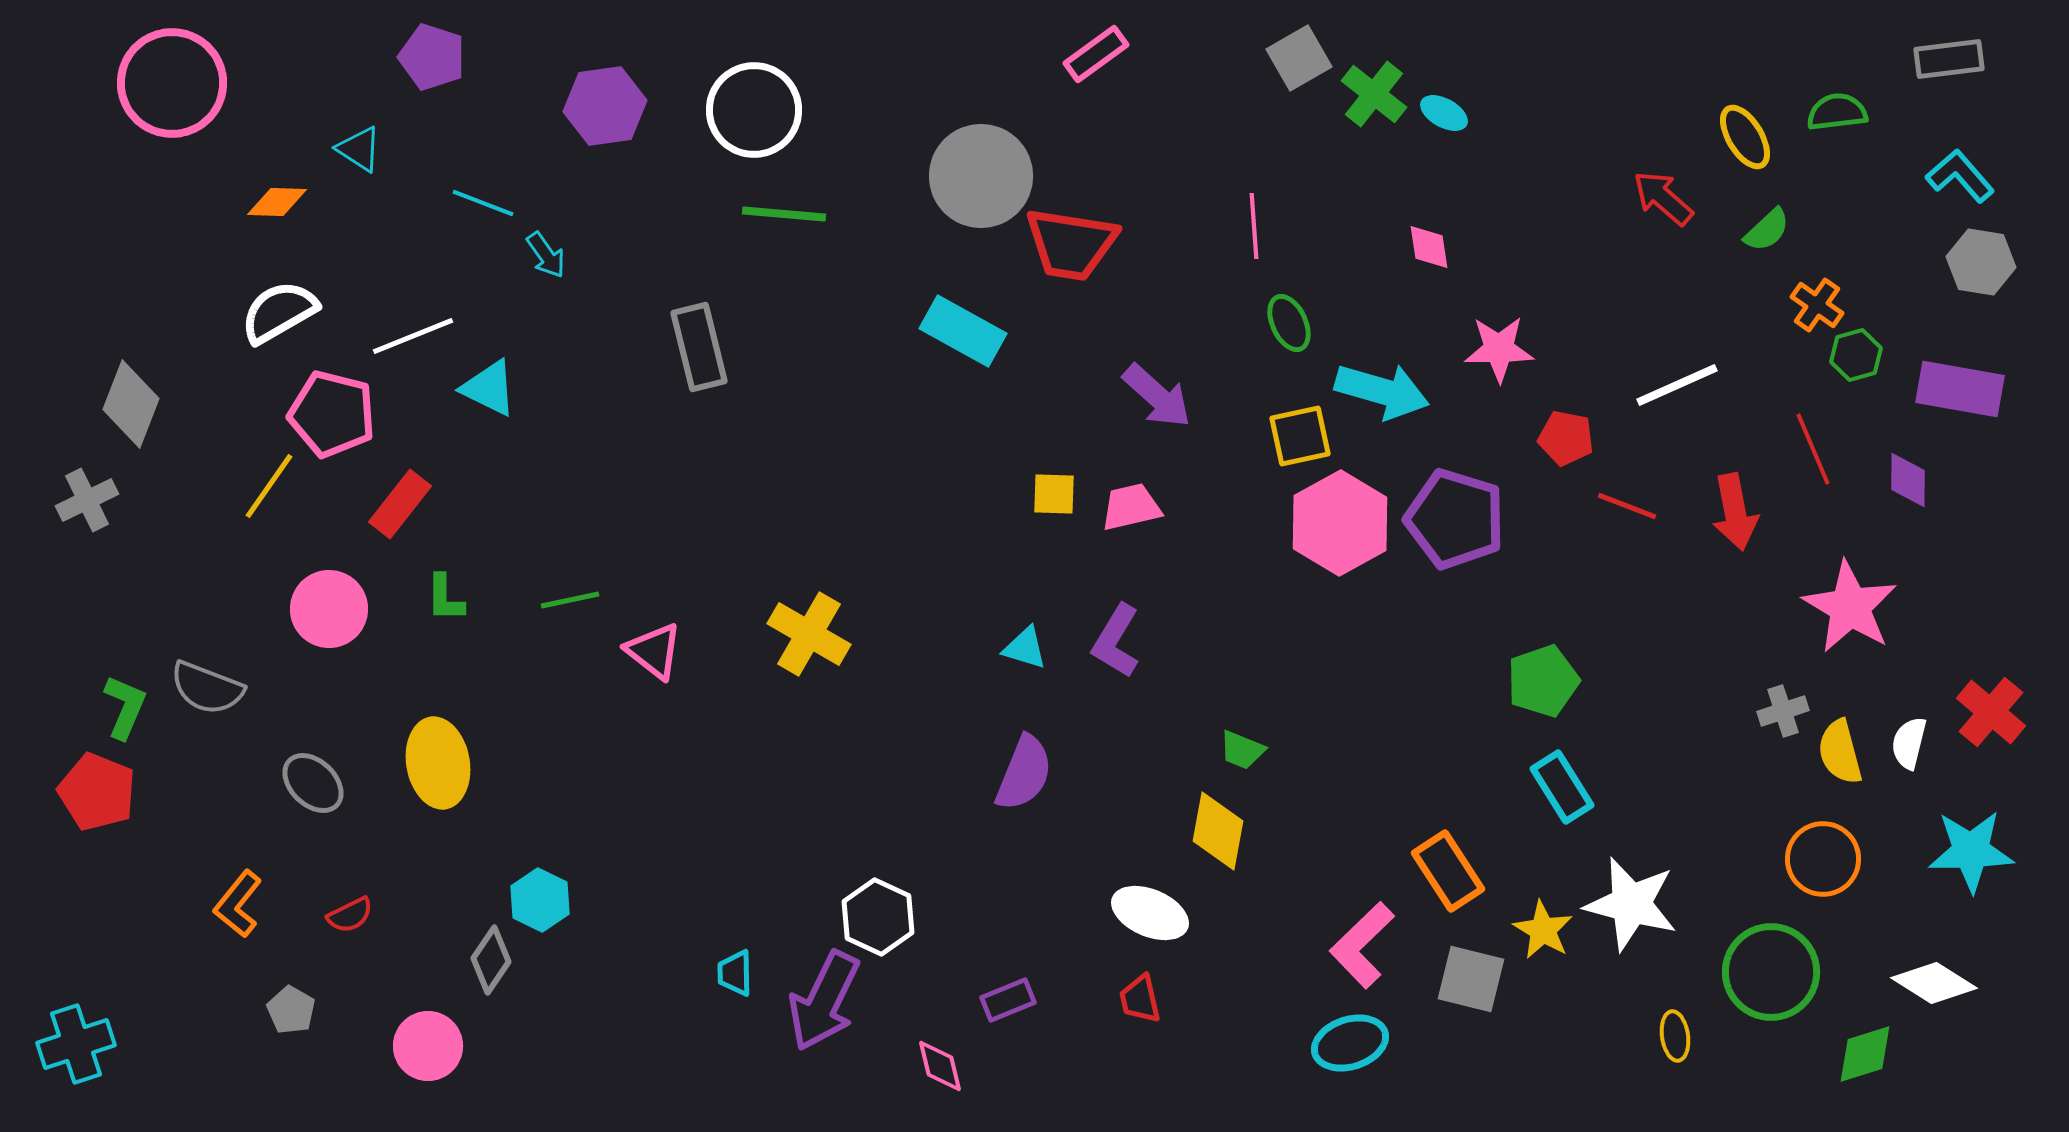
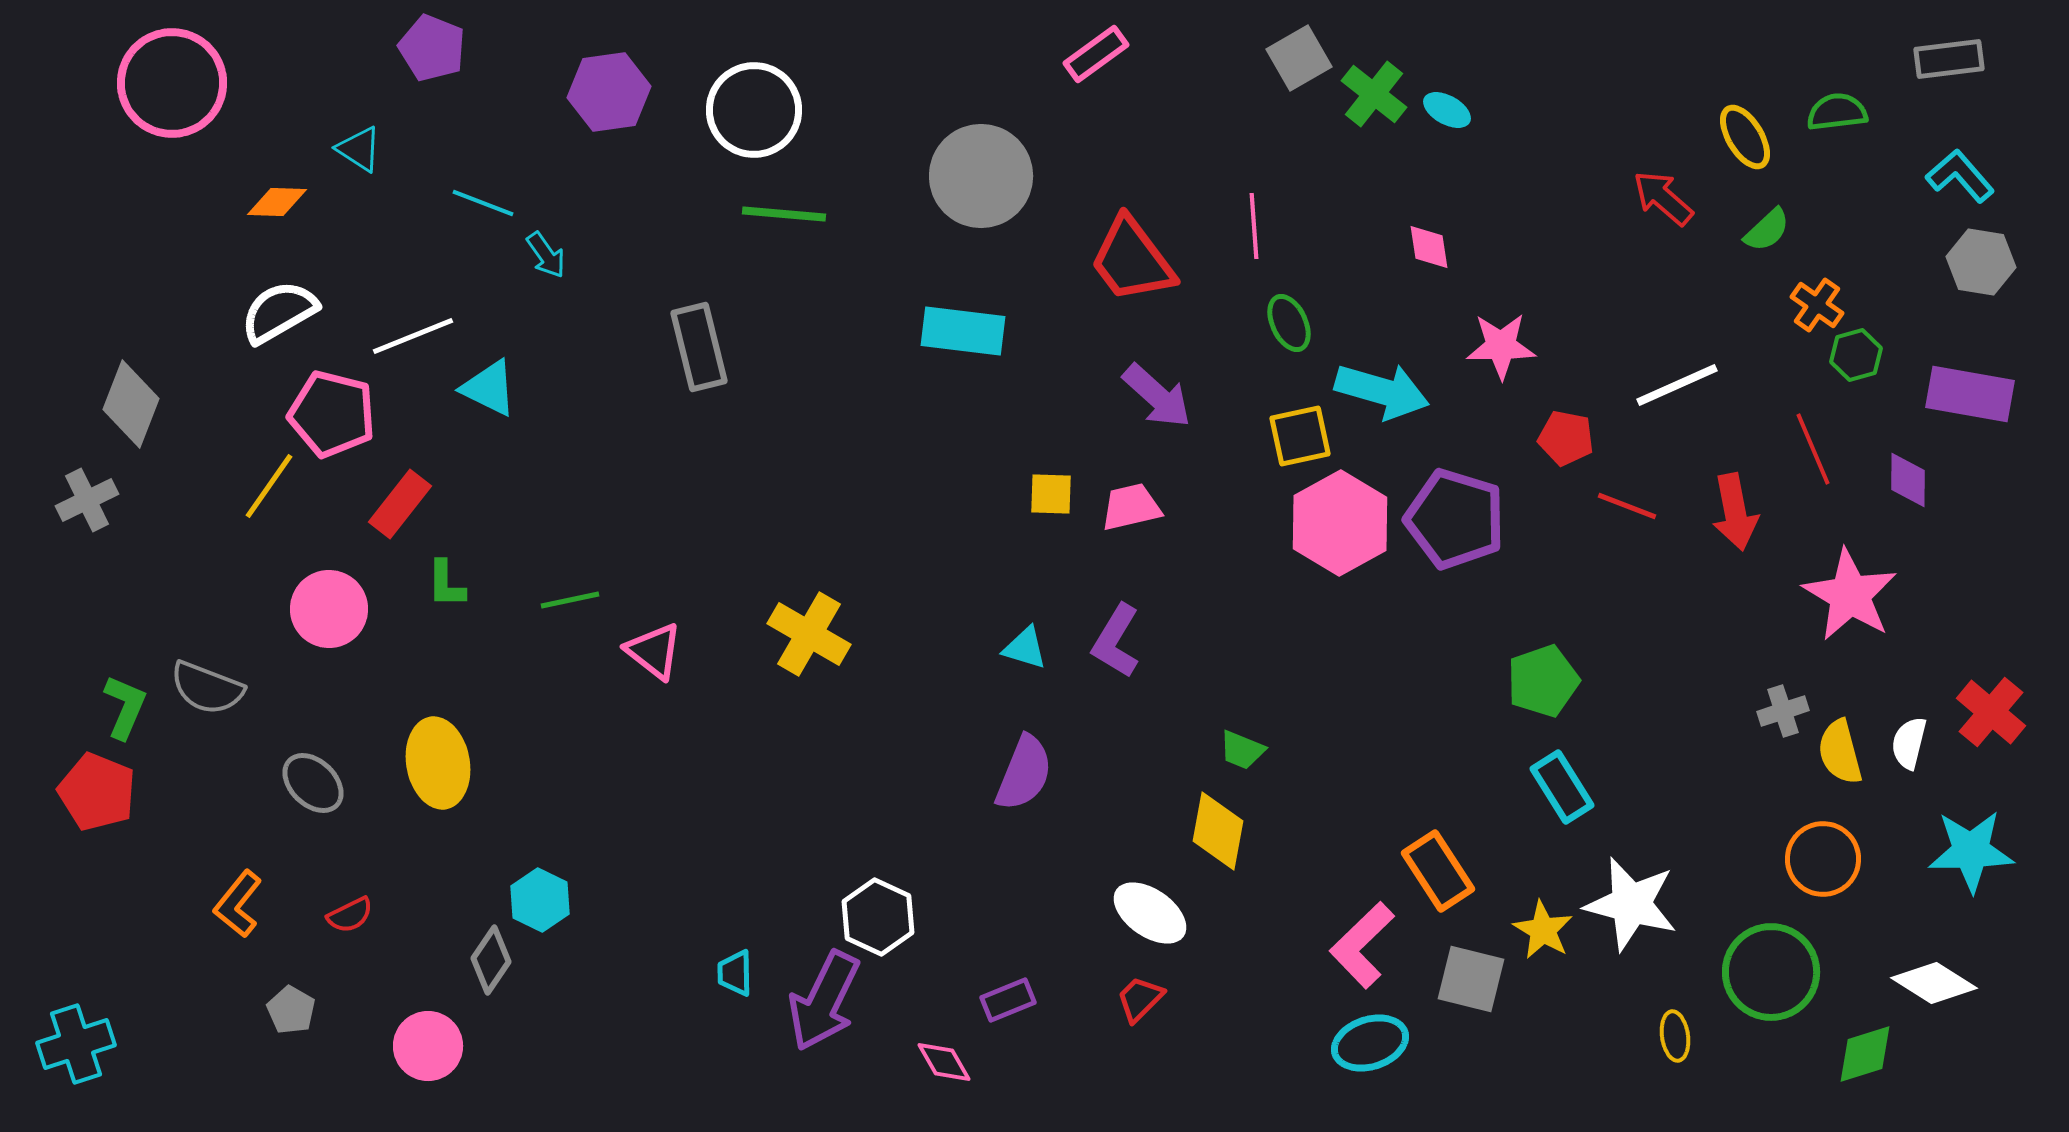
purple pentagon at (432, 57): moved 9 px up; rotated 4 degrees clockwise
purple hexagon at (605, 106): moved 4 px right, 14 px up
cyan ellipse at (1444, 113): moved 3 px right, 3 px up
red trapezoid at (1071, 244): moved 61 px right, 16 px down; rotated 44 degrees clockwise
cyan rectangle at (963, 331): rotated 22 degrees counterclockwise
pink star at (1499, 349): moved 2 px right, 3 px up
purple rectangle at (1960, 389): moved 10 px right, 5 px down
yellow square at (1054, 494): moved 3 px left
green L-shape at (445, 598): moved 1 px right, 14 px up
pink star at (1850, 607): moved 12 px up
orange rectangle at (1448, 871): moved 10 px left
white ellipse at (1150, 913): rotated 12 degrees clockwise
red trapezoid at (1140, 999): rotated 58 degrees clockwise
cyan ellipse at (1350, 1043): moved 20 px right
pink diamond at (940, 1066): moved 4 px right, 4 px up; rotated 16 degrees counterclockwise
